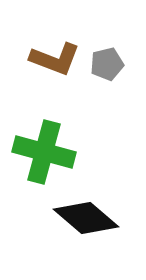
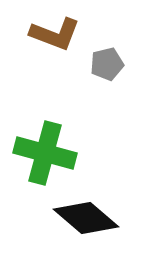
brown L-shape: moved 25 px up
green cross: moved 1 px right, 1 px down
